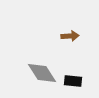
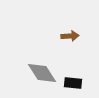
black rectangle: moved 2 px down
